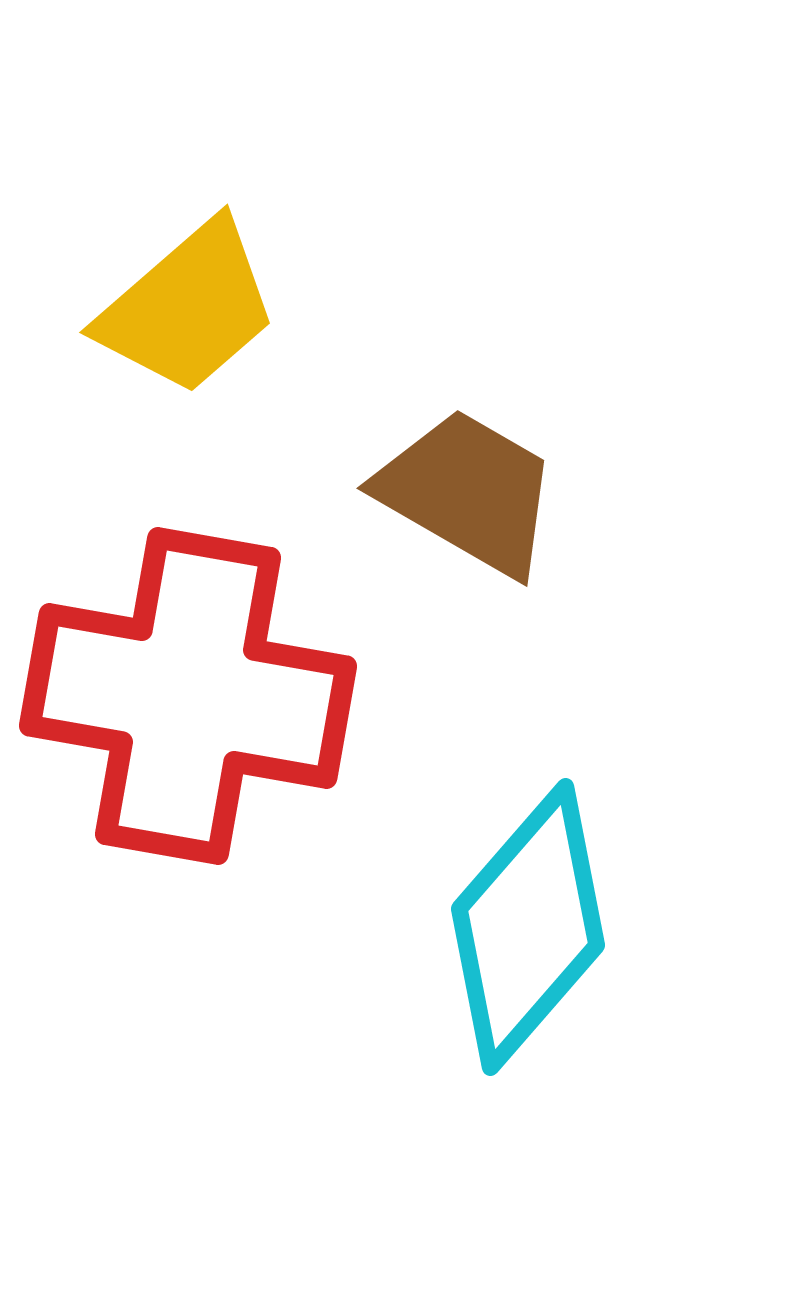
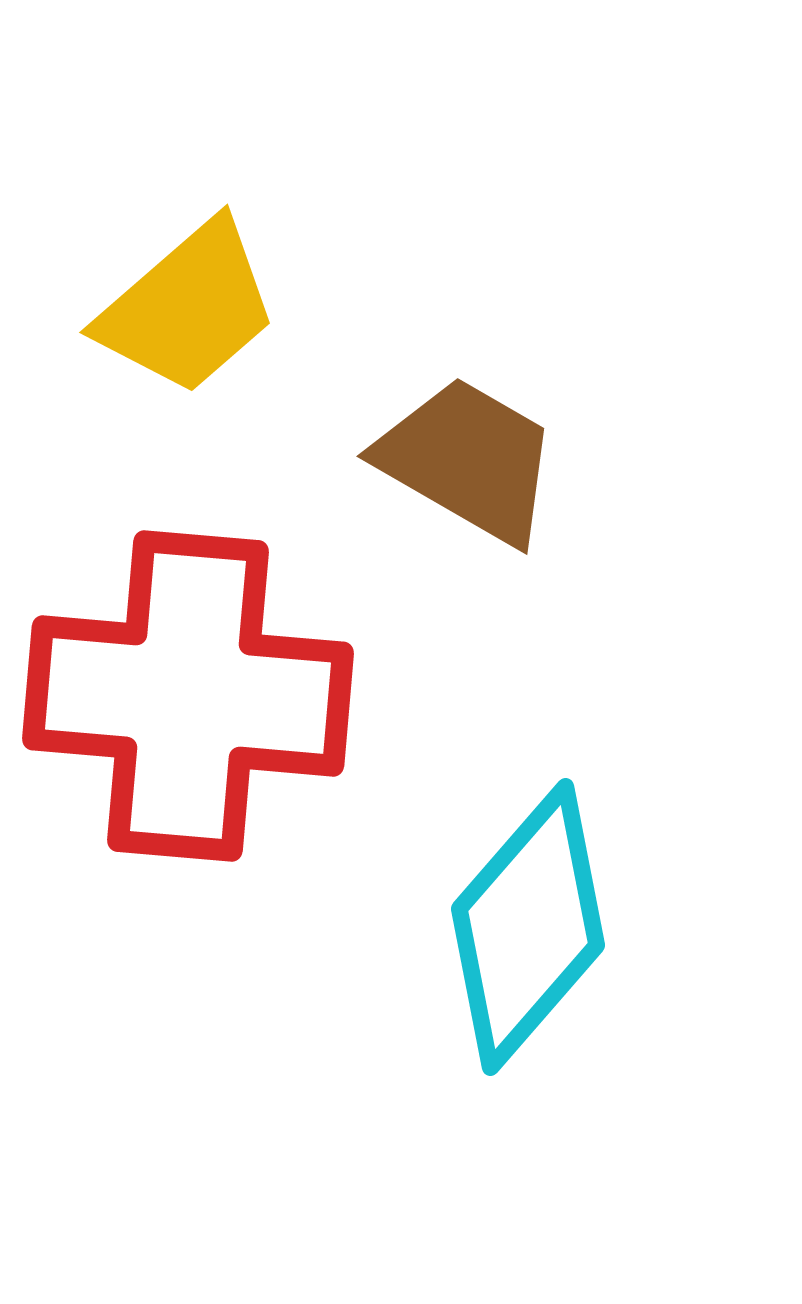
brown trapezoid: moved 32 px up
red cross: rotated 5 degrees counterclockwise
